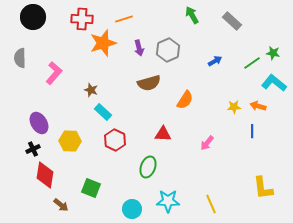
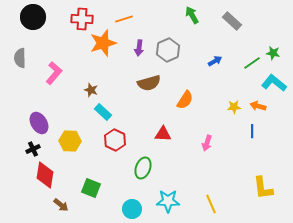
purple arrow: rotated 21 degrees clockwise
pink arrow: rotated 21 degrees counterclockwise
green ellipse: moved 5 px left, 1 px down
